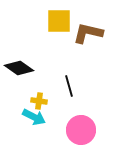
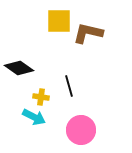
yellow cross: moved 2 px right, 4 px up
